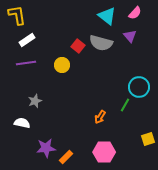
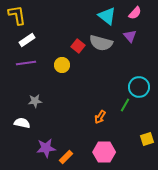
gray star: rotated 16 degrees clockwise
yellow square: moved 1 px left
